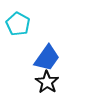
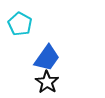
cyan pentagon: moved 2 px right
